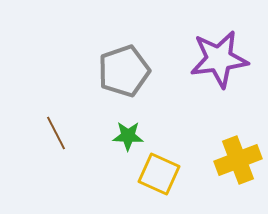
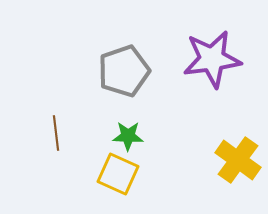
purple star: moved 7 px left
brown line: rotated 20 degrees clockwise
yellow cross: rotated 33 degrees counterclockwise
yellow square: moved 41 px left
